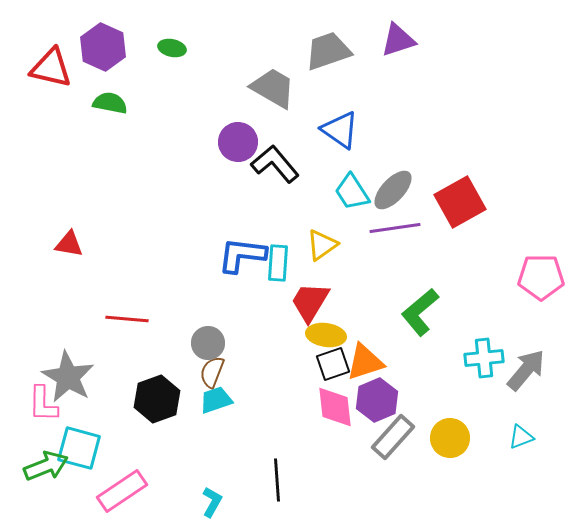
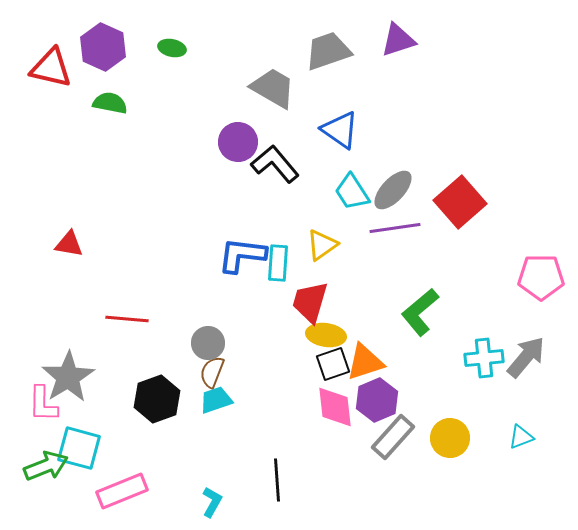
red square at (460, 202): rotated 12 degrees counterclockwise
red trapezoid at (310, 302): rotated 15 degrees counterclockwise
gray arrow at (526, 370): moved 13 px up
gray star at (68, 377): rotated 10 degrees clockwise
pink rectangle at (122, 491): rotated 12 degrees clockwise
